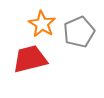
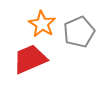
red trapezoid: rotated 9 degrees counterclockwise
